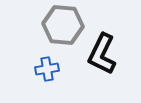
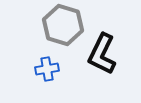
gray hexagon: rotated 12 degrees clockwise
